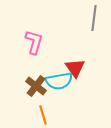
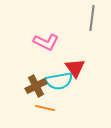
gray line: moved 2 px left
pink L-shape: moved 12 px right; rotated 100 degrees clockwise
brown cross: rotated 25 degrees clockwise
orange line: moved 2 px right, 7 px up; rotated 60 degrees counterclockwise
